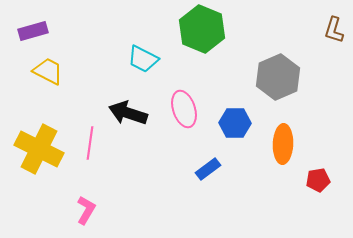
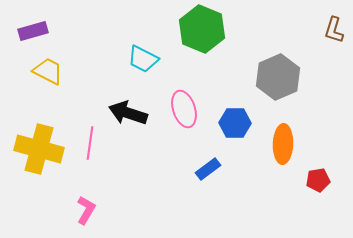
yellow cross: rotated 12 degrees counterclockwise
